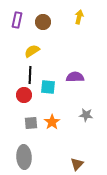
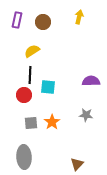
purple semicircle: moved 16 px right, 4 px down
